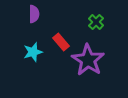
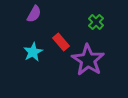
purple semicircle: rotated 30 degrees clockwise
cyan star: rotated 12 degrees counterclockwise
